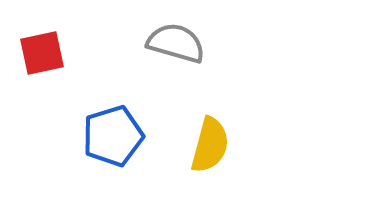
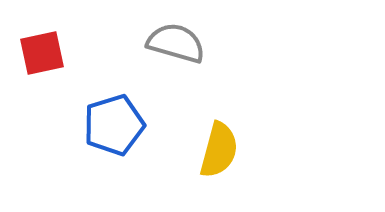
blue pentagon: moved 1 px right, 11 px up
yellow semicircle: moved 9 px right, 5 px down
